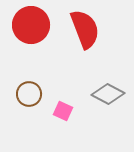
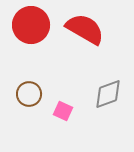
red semicircle: rotated 39 degrees counterclockwise
gray diamond: rotated 48 degrees counterclockwise
